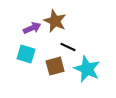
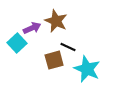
brown star: moved 1 px right
cyan square: moved 9 px left, 11 px up; rotated 30 degrees clockwise
brown square: moved 1 px left, 6 px up
